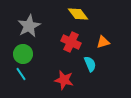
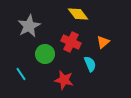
orange triangle: rotated 24 degrees counterclockwise
green circle: moved 22 px right
